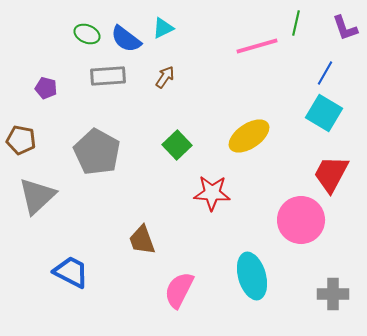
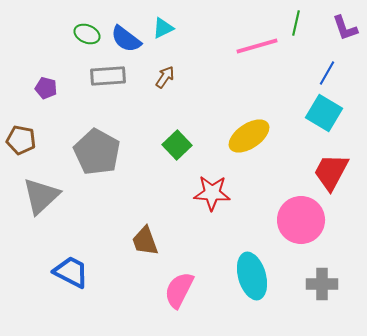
blue line: moved 2 px right
red trapezoid: moved 2 px up
gray triangle: moved 4 px right
brown trapezoid: moved 3 px right, 1 px down
gray cross: moved 11 px left, 10 px up
